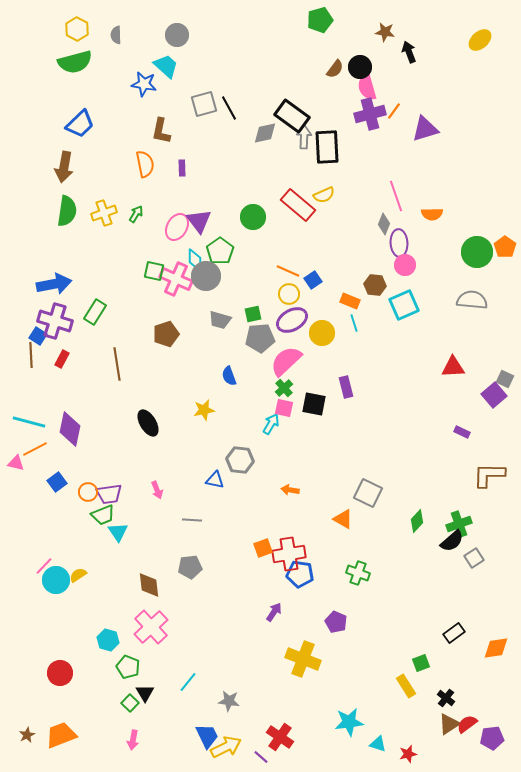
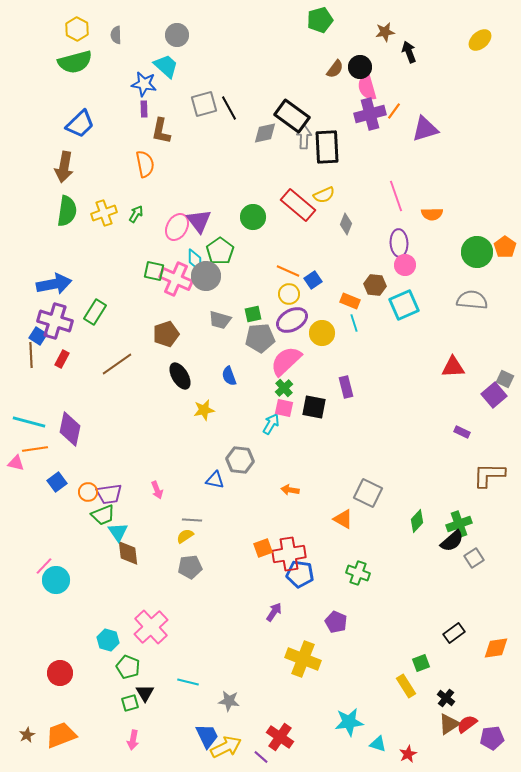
brown star at (385, 32): rotated 18 degrees counterclockwise
purple rectangle at (182, 168): moved 38 px left, 59 px up
gray diamond at (384, 224): moved 38 px left
brown line at (117, 364): rotated 64 degrees clockwise
black square at (314, 404): moved 3 px down
black ellipse at (148, 423): moved 32 px right, 47 px up
orange line at (35, 449): rotated 20 degrees clockwise
yellow semicircle at (78, 575): moved 107 px right, 39 px up
brown diamond at (149, 585): moved 21 px left, 32 px up
cyan line at (188, 682): rotated 65 degrees clockwise
green square at (130, 703): rotated 30 degrees clockwise
red star at (408, 754): rotated 12 degrees counterclockwise
